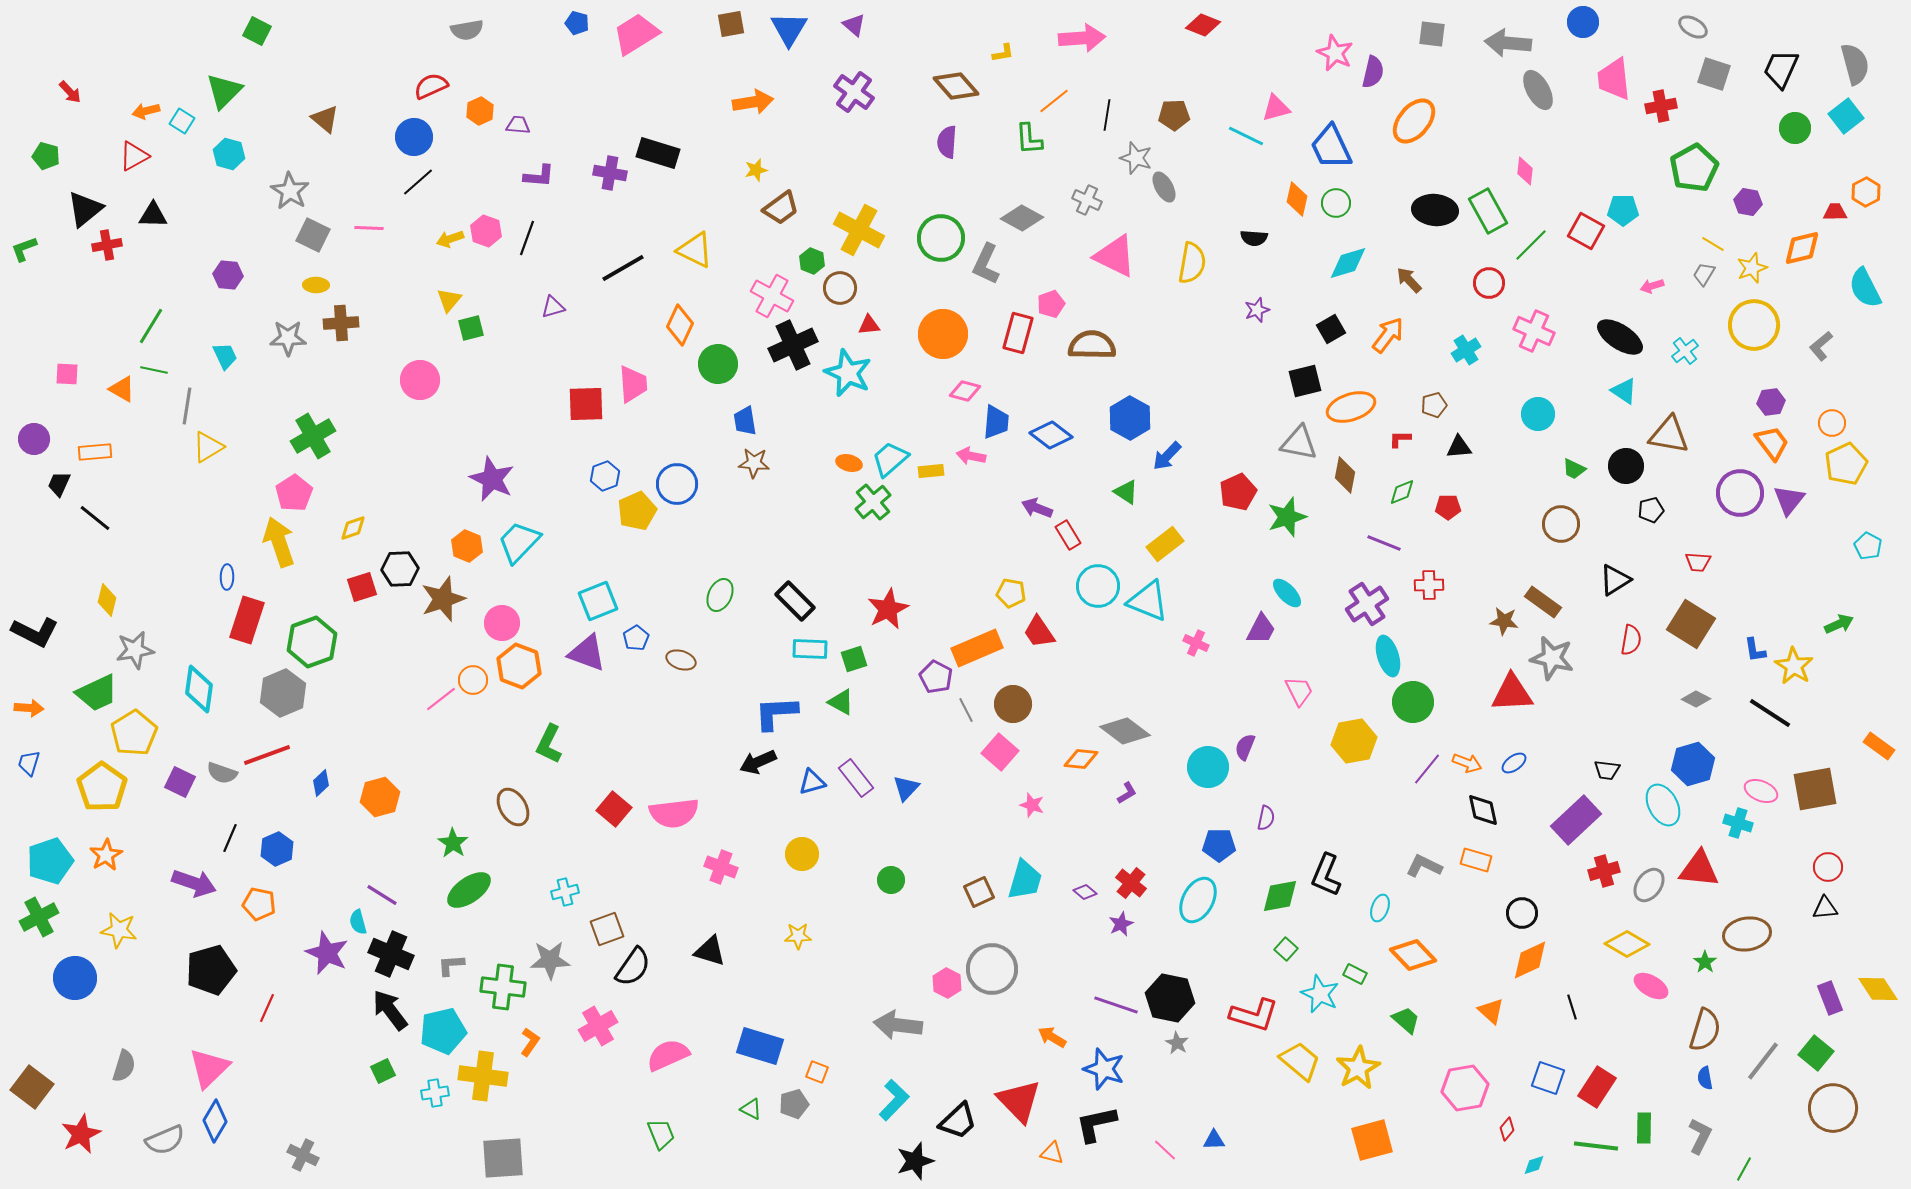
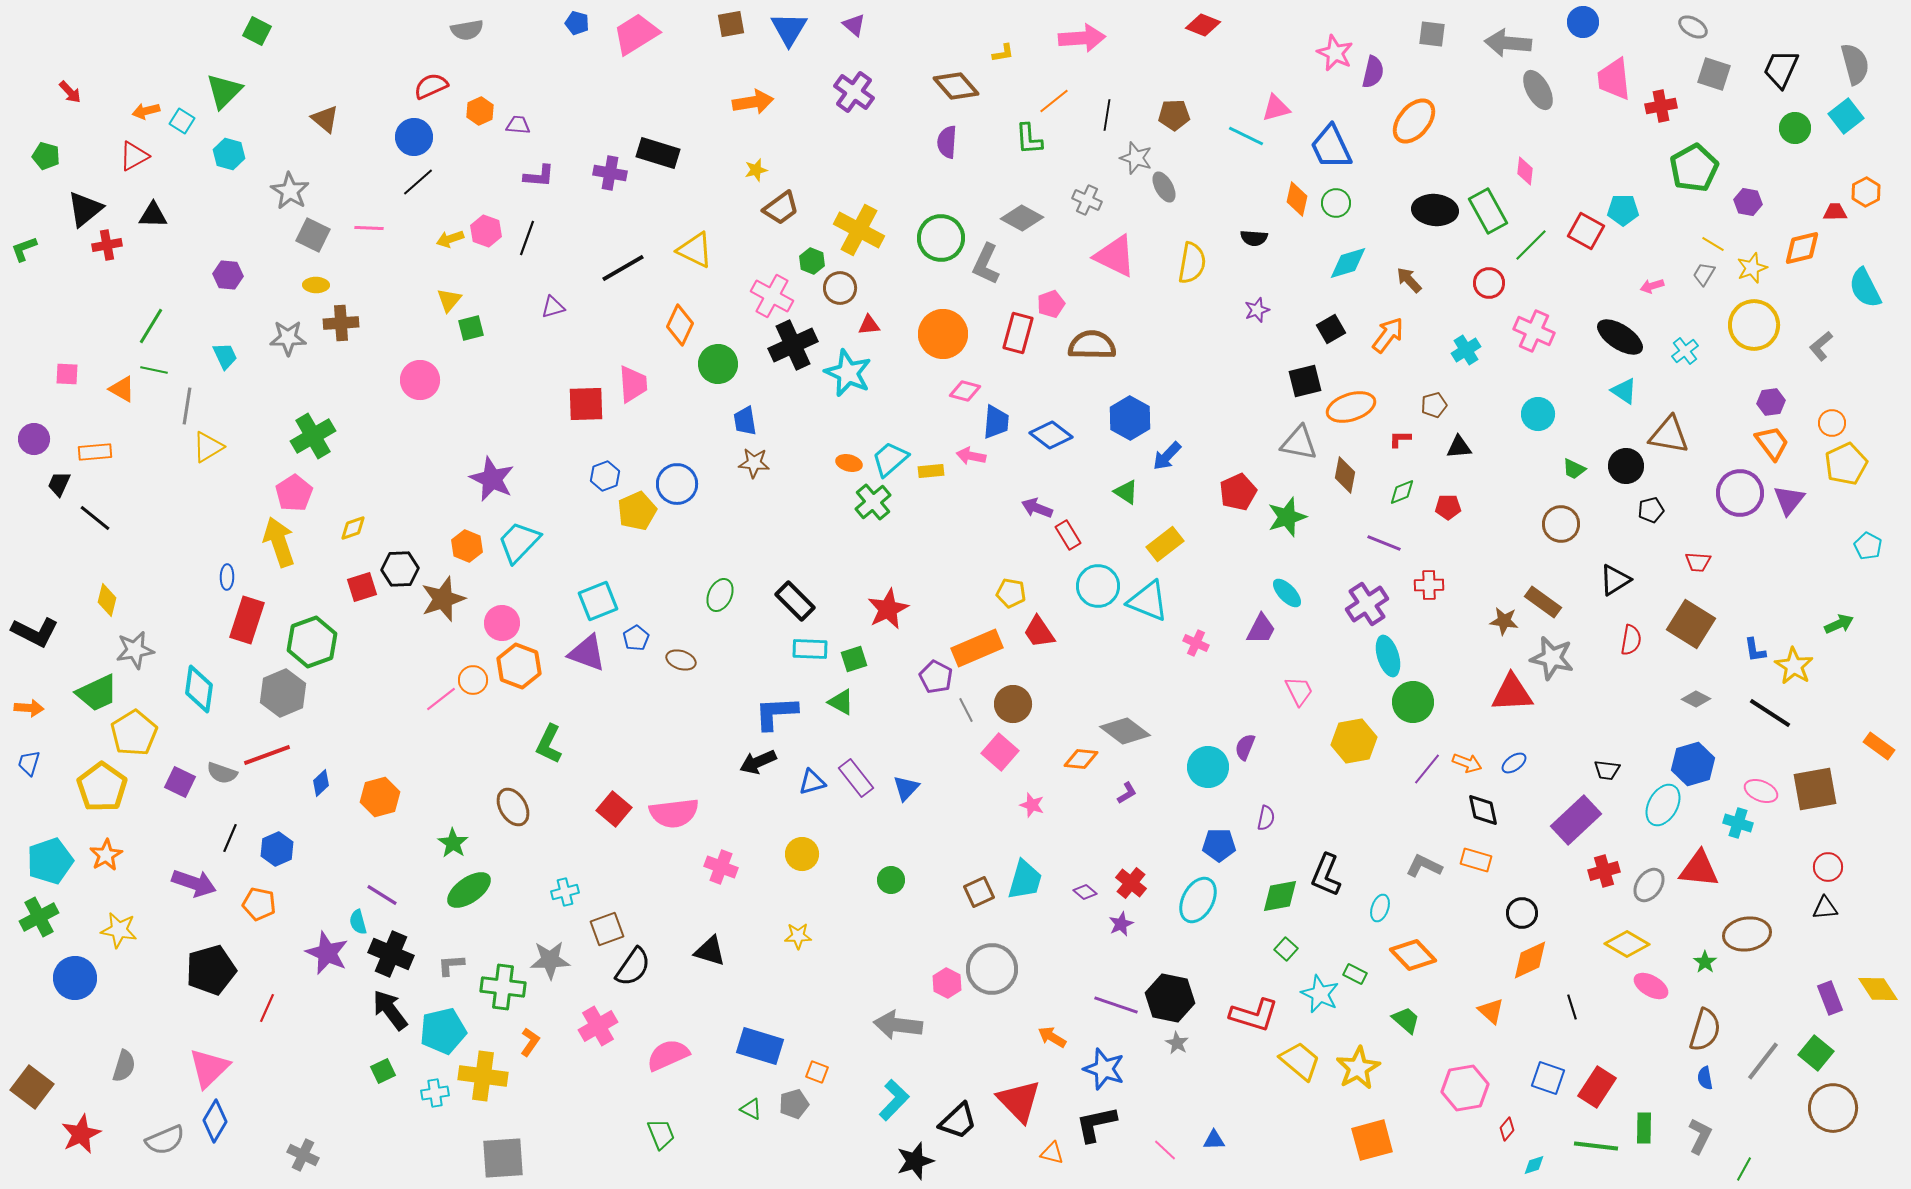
cyan ellipse at (1663, 805): rotated 57 degrees clockwise
